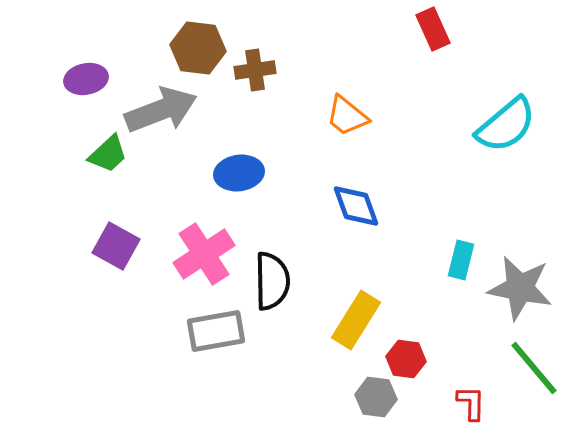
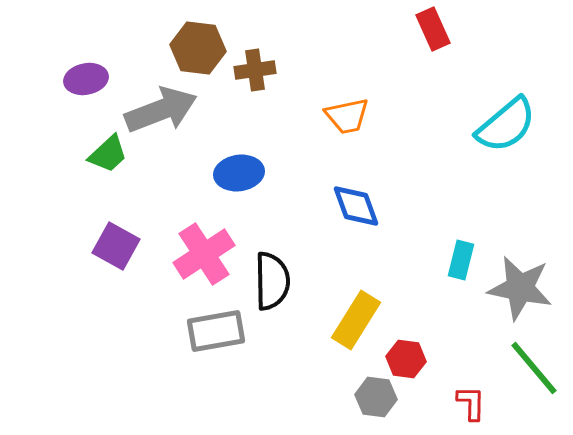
orange trapezoid: rotated 51 degrees counterclockwise
